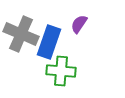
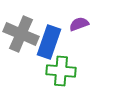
purple semicircle: rotated 36 degrees clockwise
